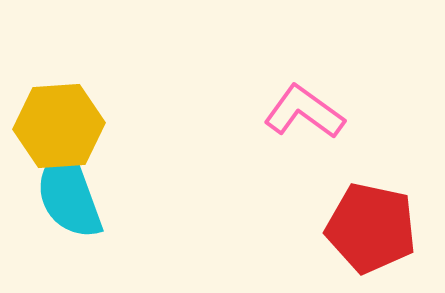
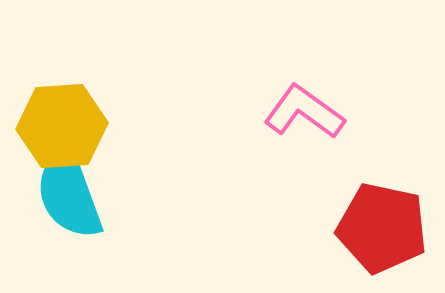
yellow hexagon: moved 3 px right
red pentagon: moved 11 px right
